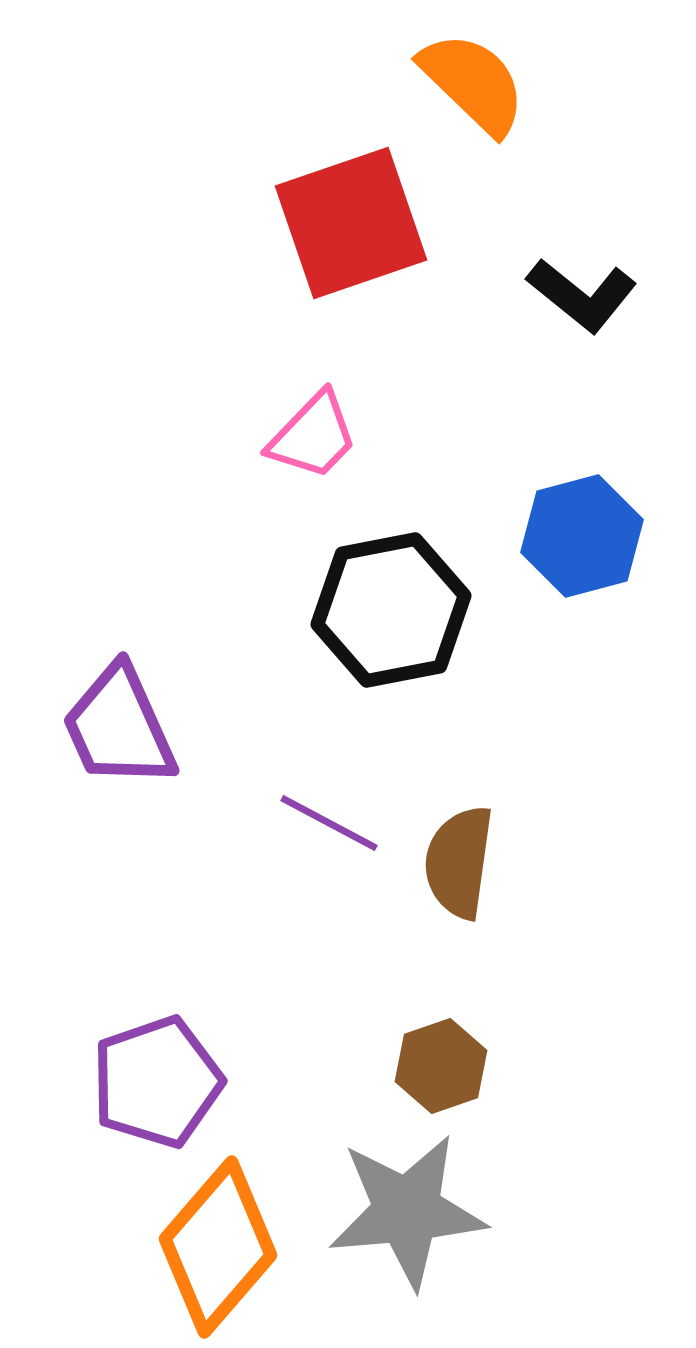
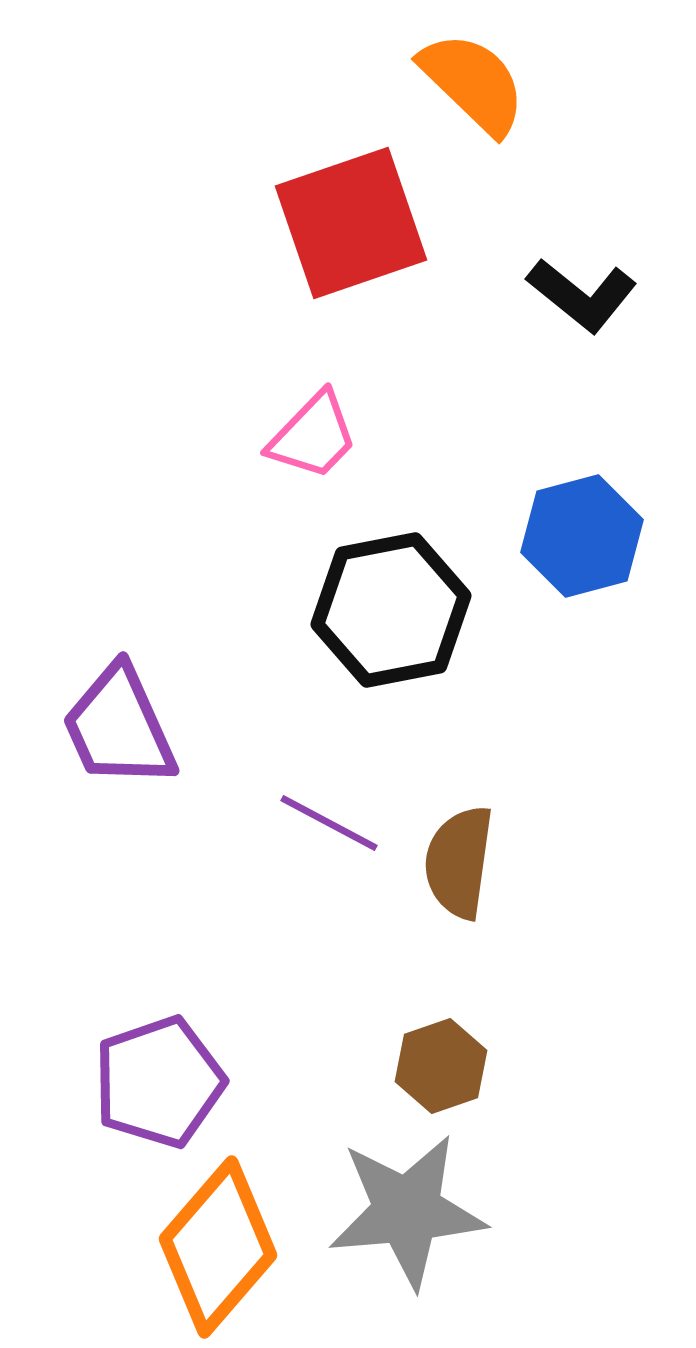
purple pentagon: moved 2 px right
